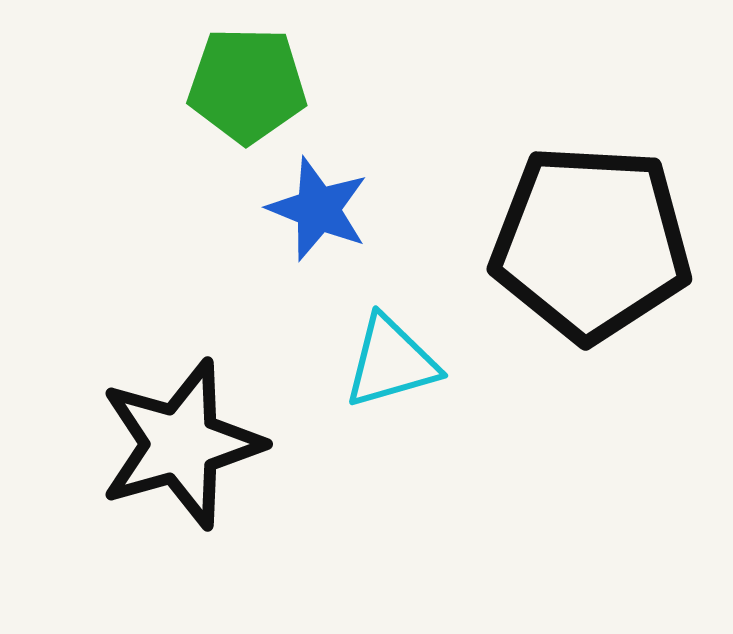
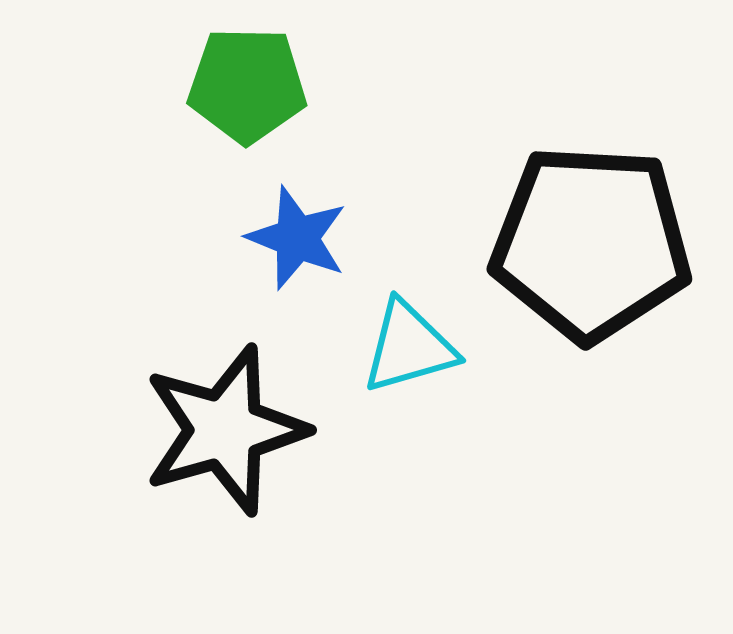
blue star: moved 21 px left, 29 px down
cyan triangle: moved 18 px right, 15 px up
black star: moved 44 px right, 14 px up
